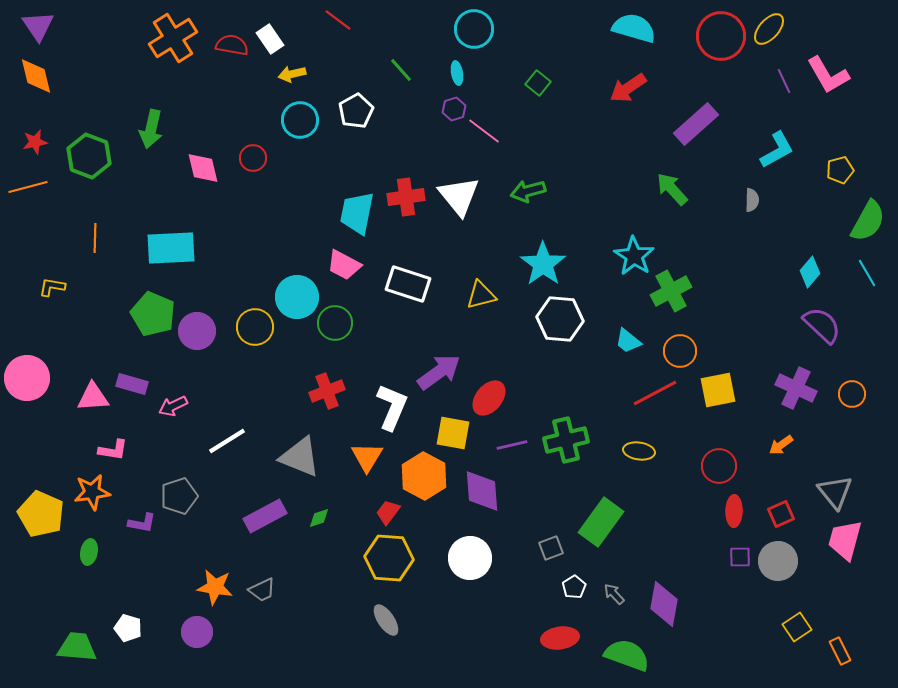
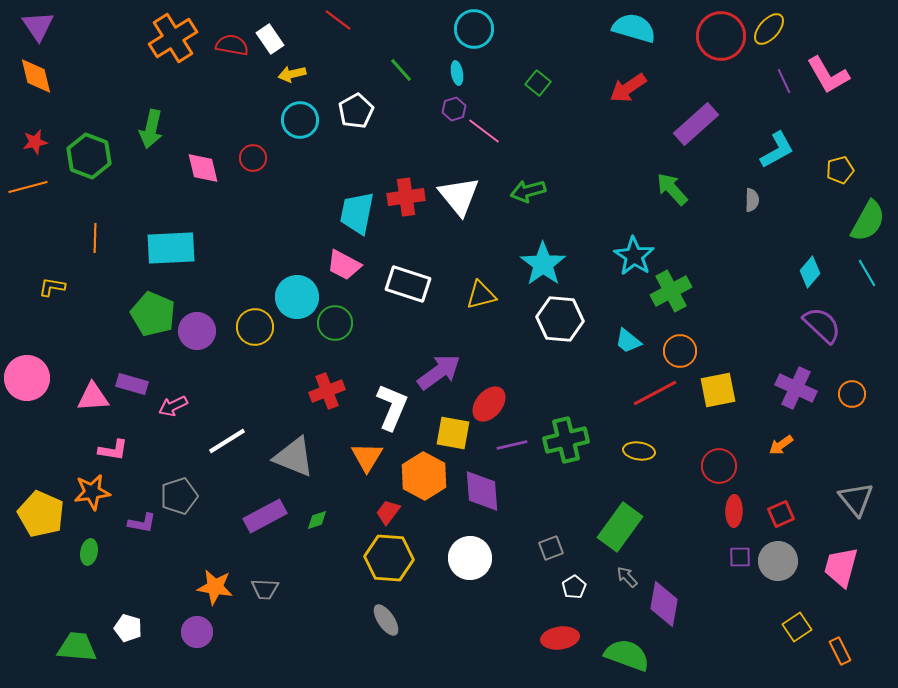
red ellipse at (489, 398): moved 6 px down
gray triangle at (300, 457): moved 6 px left
gray triangle at (835, 492): moved 21 px right, 7 px down
green diamond at (319, 518): moved 2 px left, 2 px down
green rectangle at (601, 522): moved 19 px right, 5 px down
pink trapezoid at (845, 540): moved 4 px left, 27 px down
gray trapezoid at (262, 590): moved 3 px right, 1 px up; rotated 28 degrees clockwise
gray arrow at (614, 594): moved 13 px right, 17 px up
